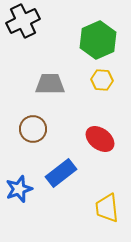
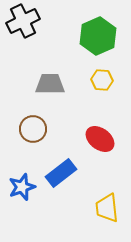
green hexagon: moved 4 px up
blue star: moved 3 px right, 2 px up
